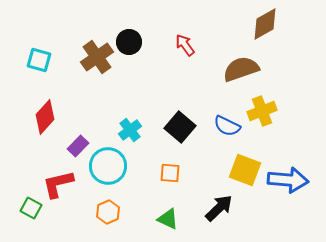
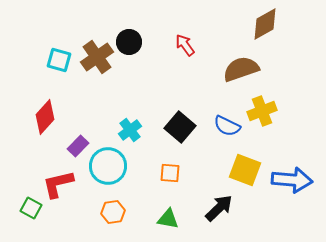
cyan square: moved 20 px right
blue arrow: moved 4 px right
orange hexagon: moved 5 px right; rotated 15 degrees clockwise
green triangle: rotated 15 degrees counterclockwise
